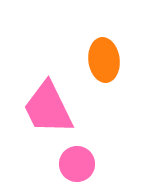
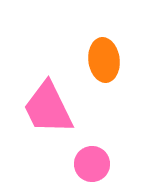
pink circle: moved 15 px right
